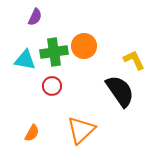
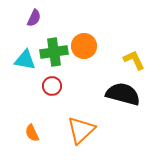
purple semicircle: moved 1 px left, 1 px down
black semicircle: moved 3 px right, 3 px down; rotated 40 degrees counterclockwise
orange semicircle: rotated 126 degrees clockwise
